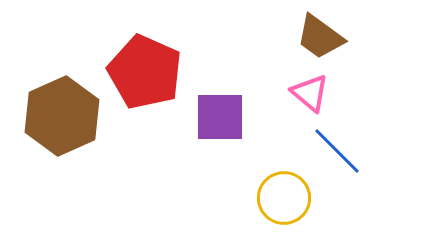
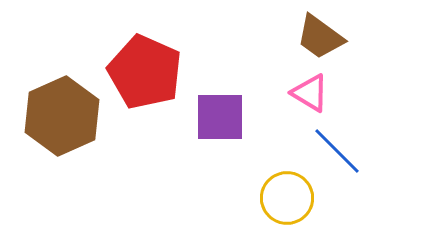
pink triangle: rotated 9 degrees counterclockwise
yellow circle: moved 3 px right
